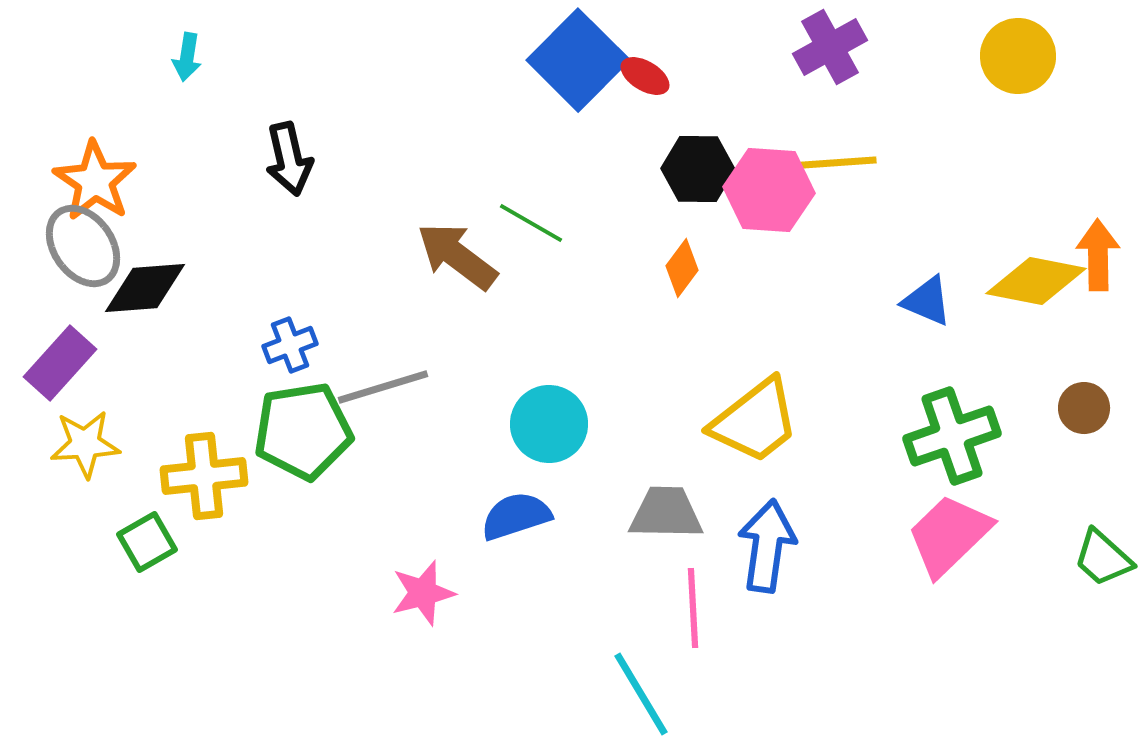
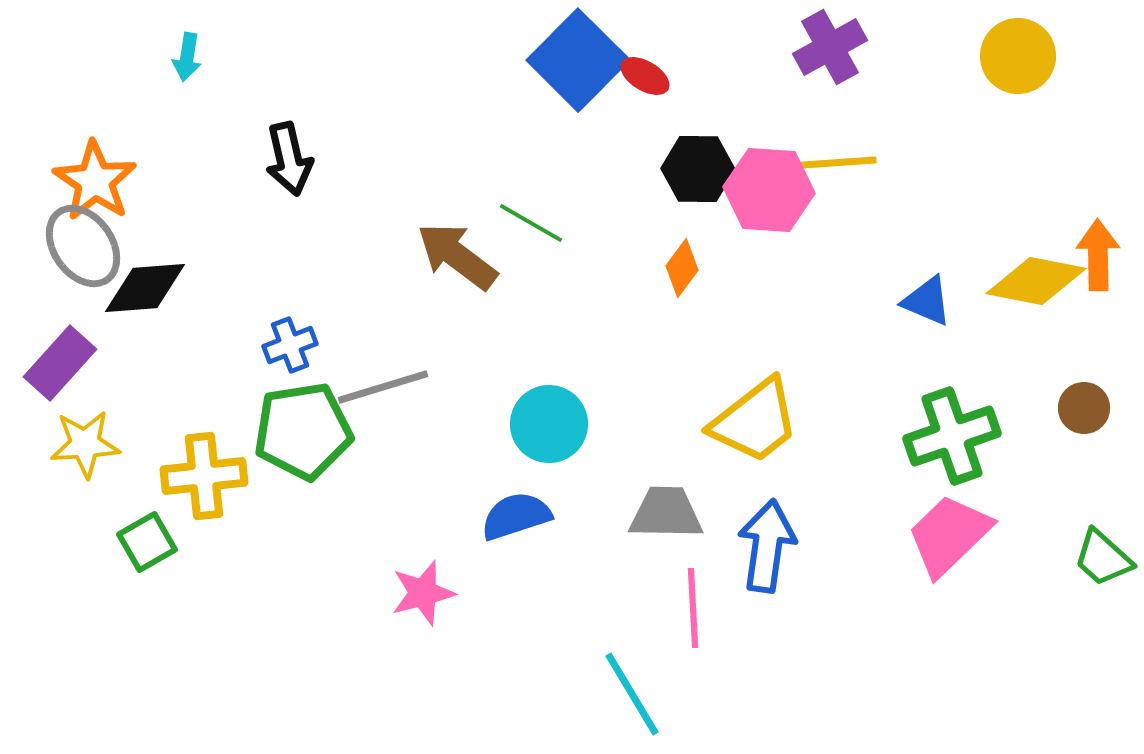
cyan line: moved 9 px left
